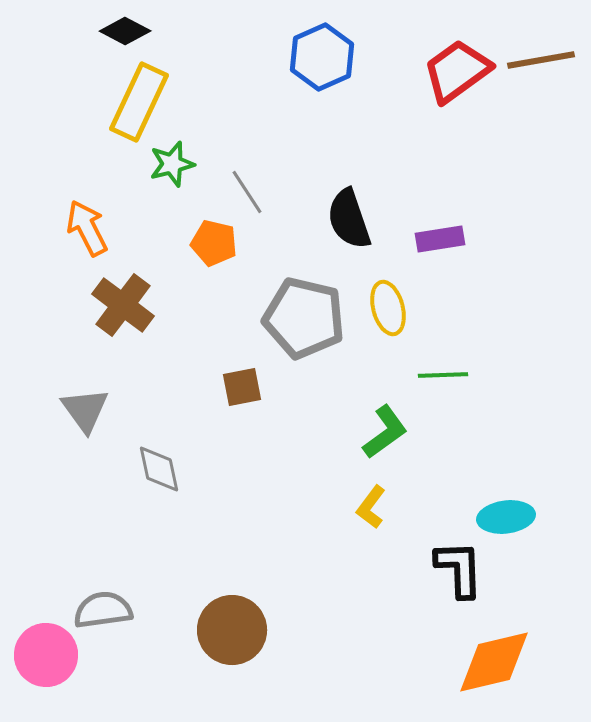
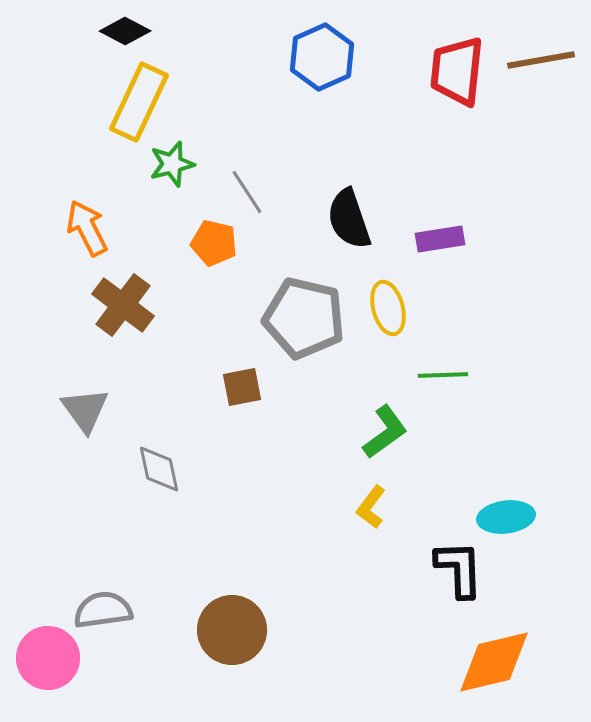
red trapezoid: rotated 48 degrees counterclockwise
pink circle: moved 2 px right, 3 px down
